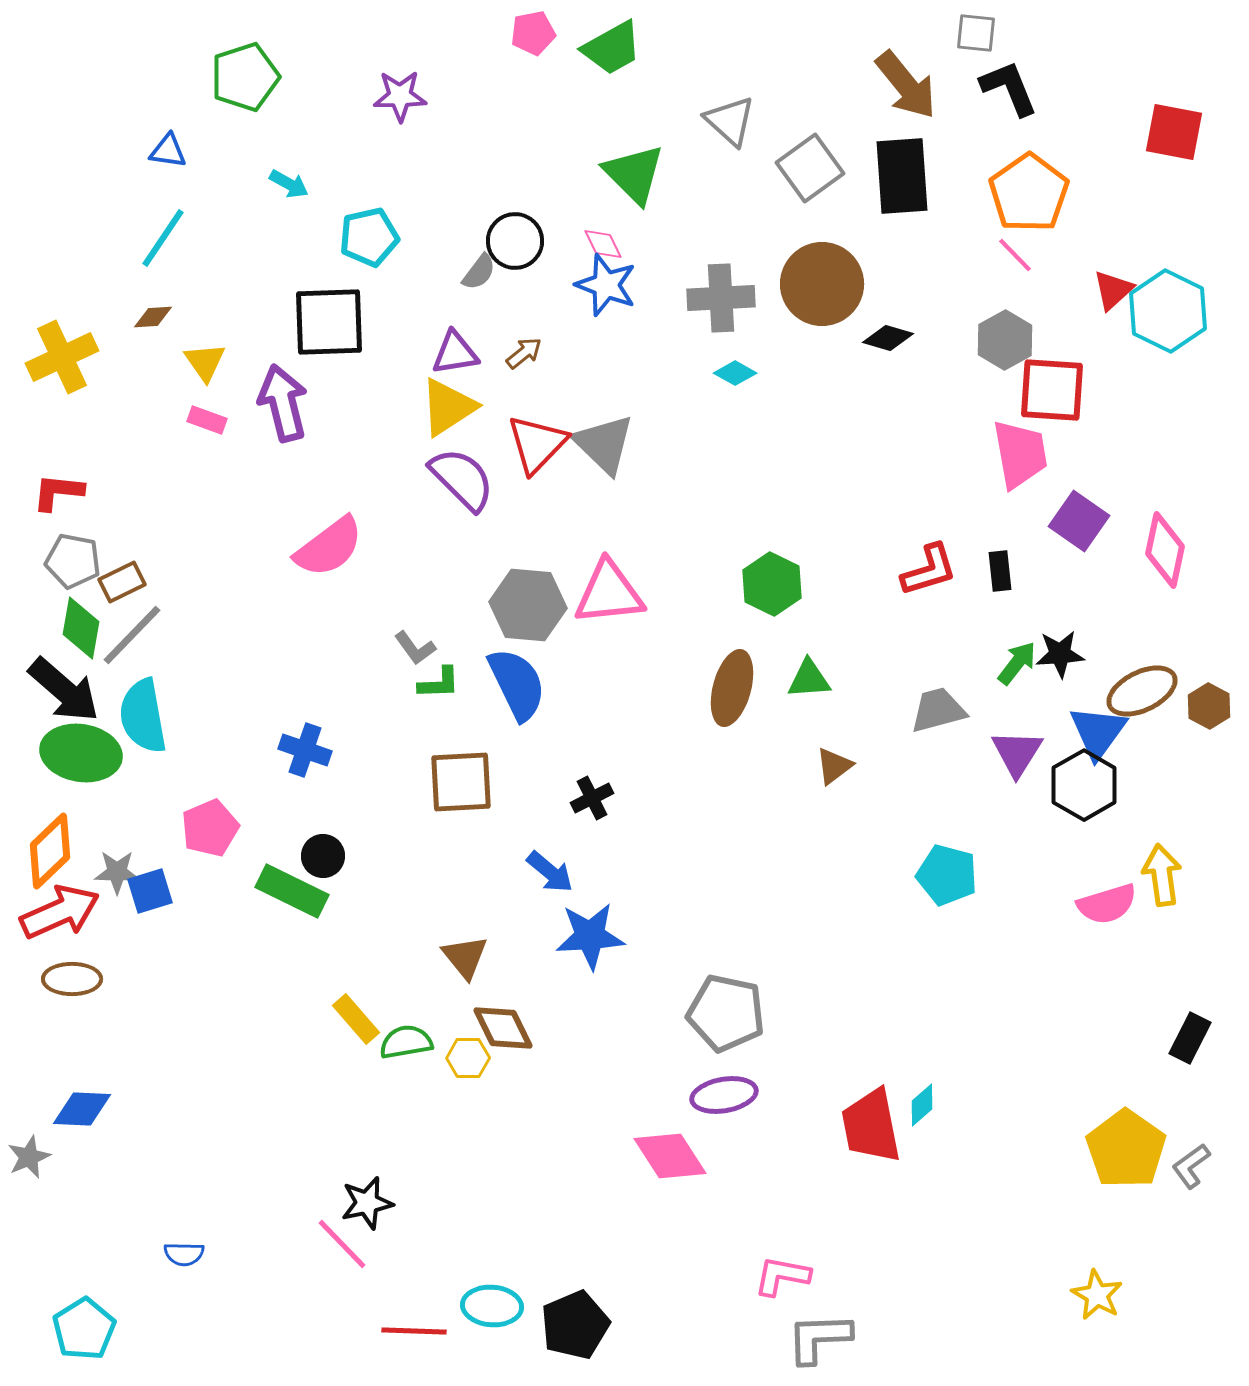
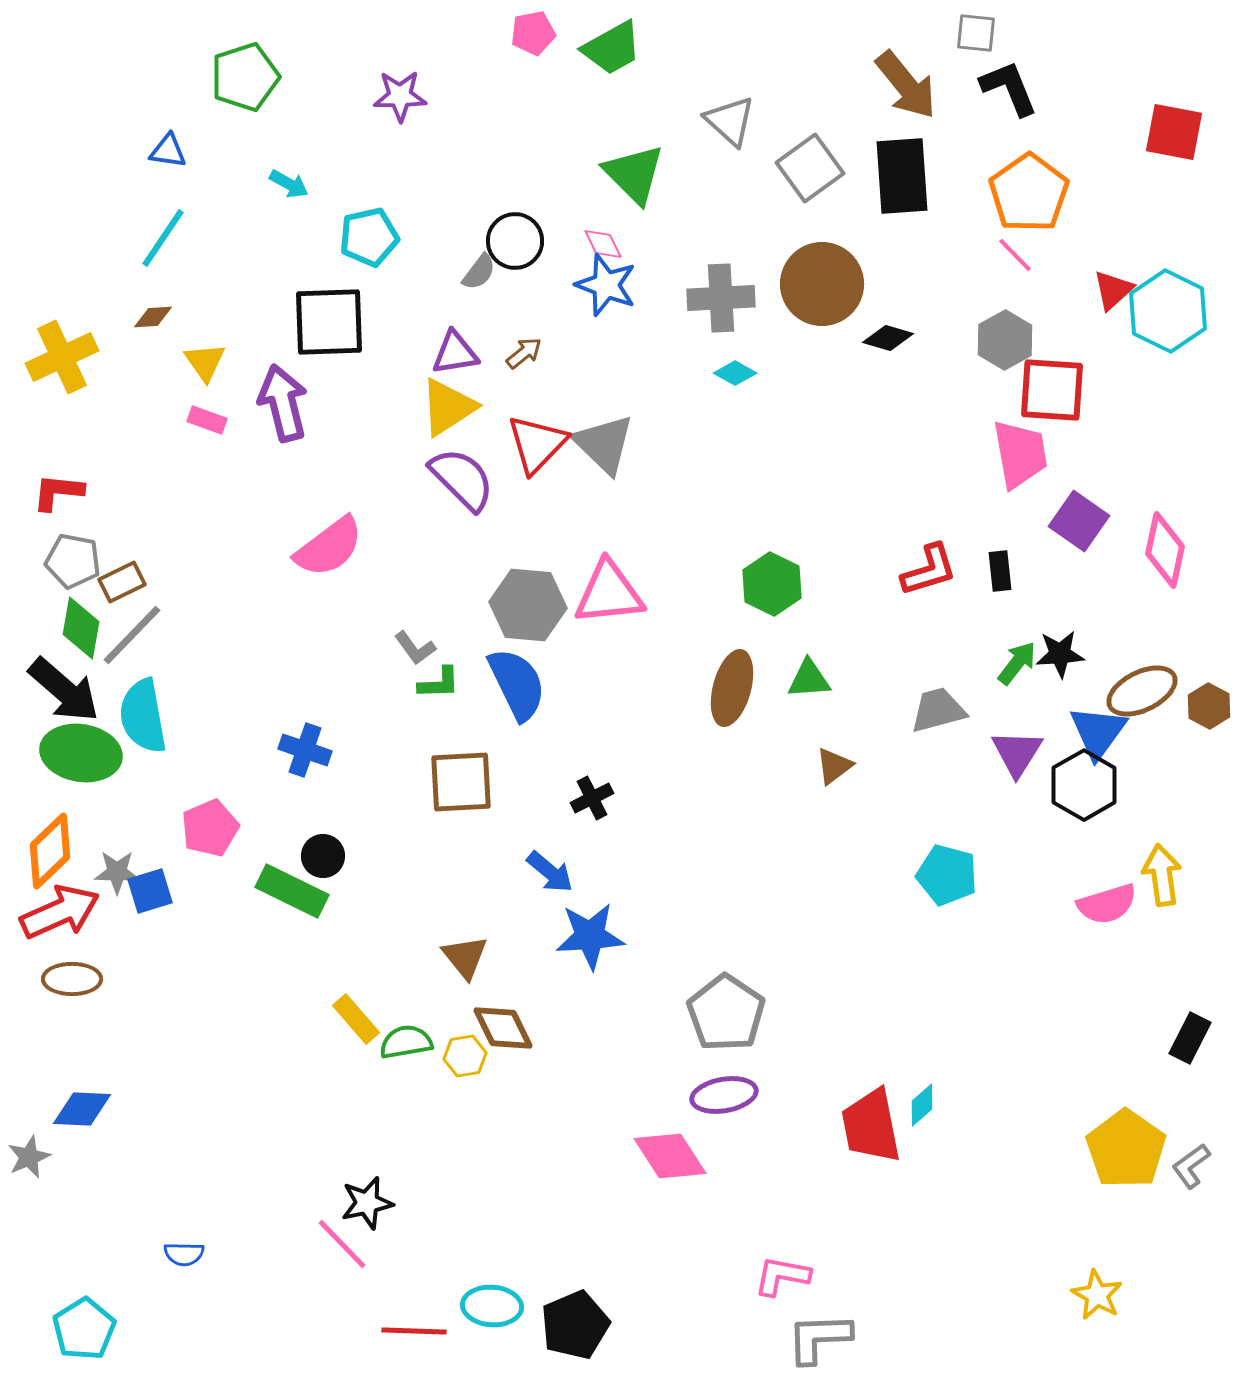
gray pentagon at (726, 1013): rotated 22 degrees clockwise
yellow hexagon at (468, 1058): moved 3 px left, 2 px up; rotated 9 degrees counterclockwise
